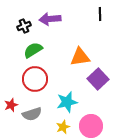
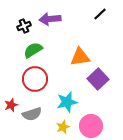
black line: rotated 48 degrees clockwise
